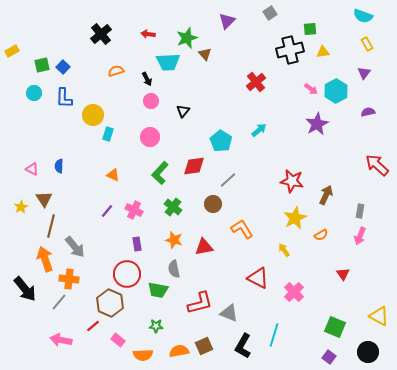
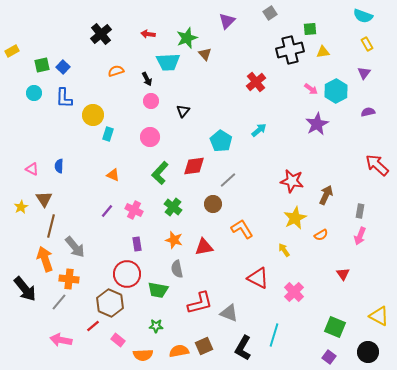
gray semicircle at (174, 269): moved 3 px right
black L-shape at (243, 346): moved 2 px down
